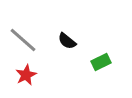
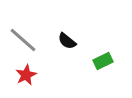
green rectangle: moved 2 px right, 1 px up
